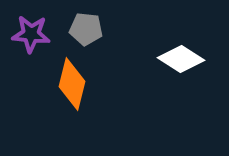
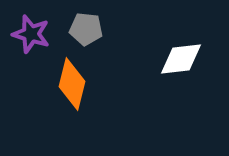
purple star: rotated 12 degrees clockwise
white diamond: rotated 39 degrees counterclockwise
